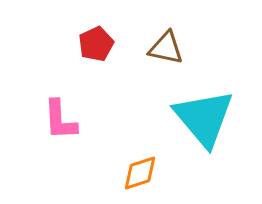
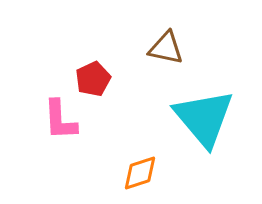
red pentagon: moved 3 px left, 35 px down
